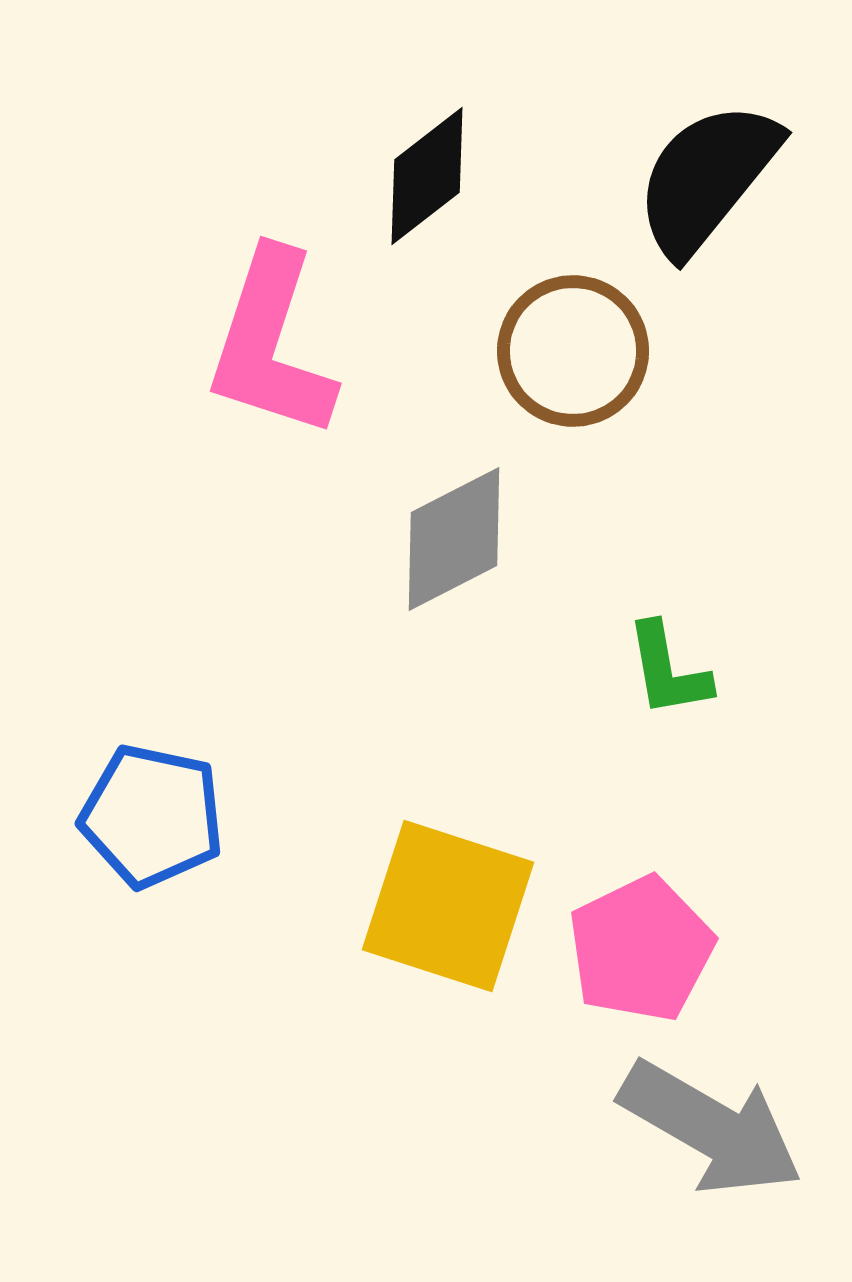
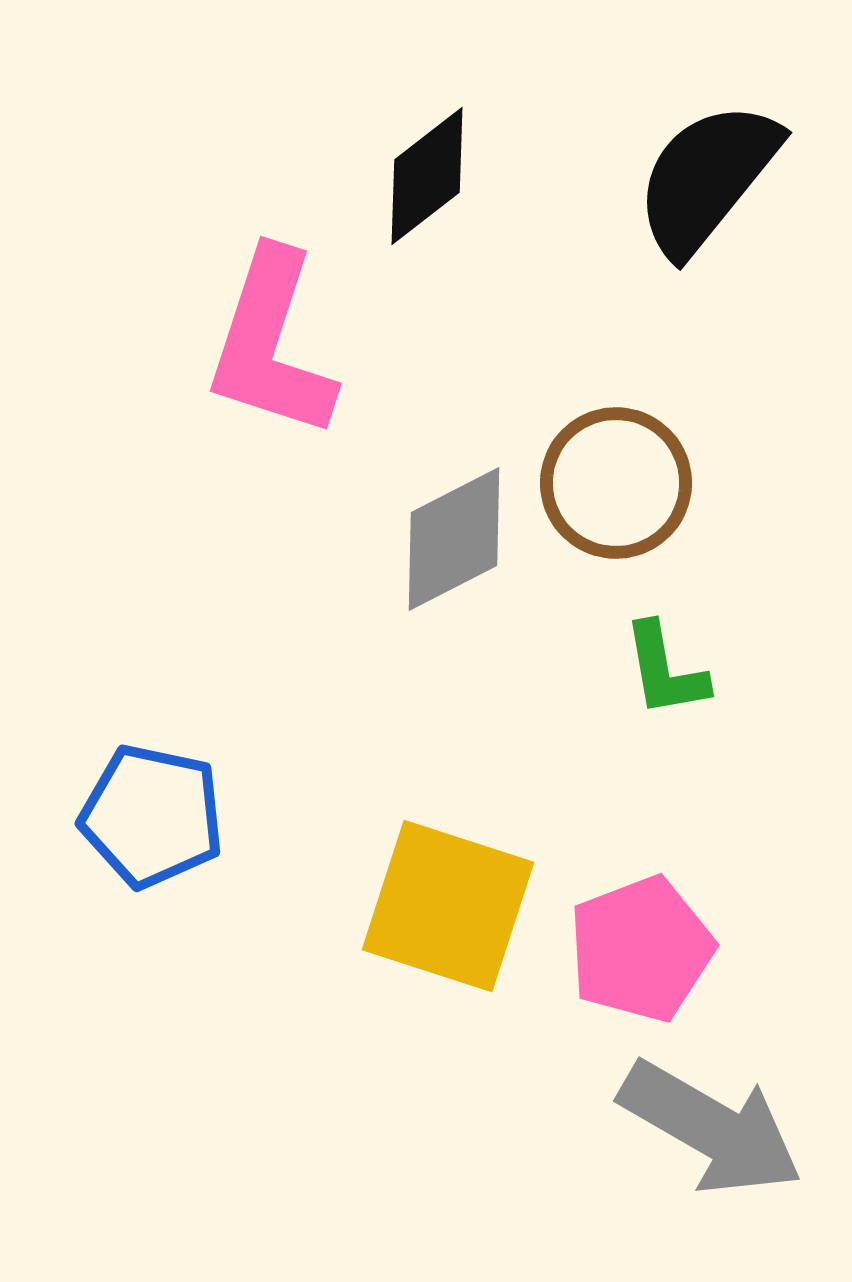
brown circle: moved 43 px right, 132 px down
green L-shape: moved 3 px left
pink pentagon: rotated 5 degrees clockwise
